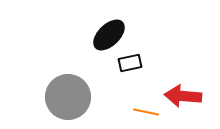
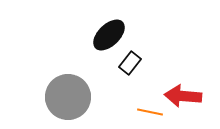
black rectangle: rotated 40 degrees counterclockwise
orange line: moved 4 px right
